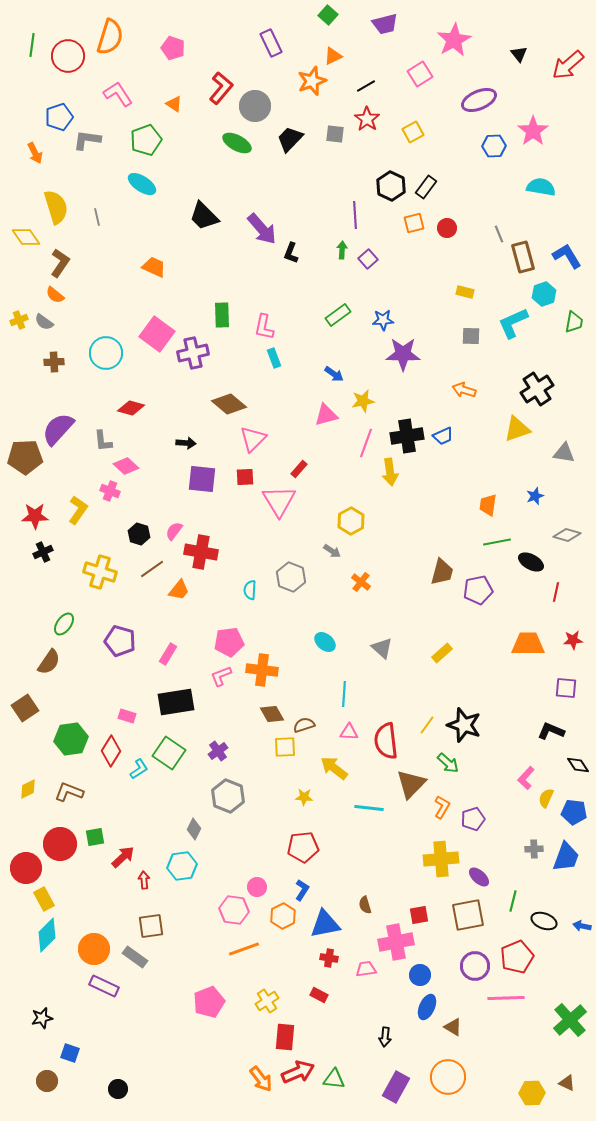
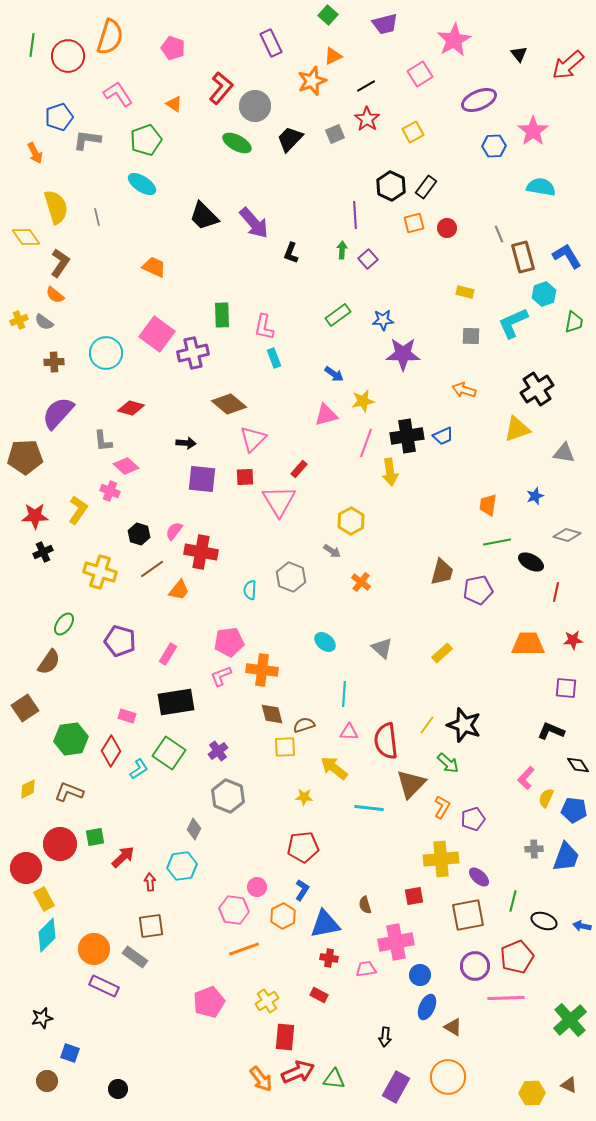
gray square at (335, 134): rotated 30 degrees counterclockwise
purple arrow at (262, 229): moved 8 px left, 6 px up
purple semicircle at (58, 429): moved 16 px up
brown diamond at (272, 714): rotated 15 degrees clockwise
blue pentagon at (574, 812): moved 2 px up
red arrow at (144, 880): moved 6 px right, 2 px down
red square at (419, 915): moved 5 px left, 19 px up
brown triangle at (567, 1083): moved 2 px right, 2 px down
